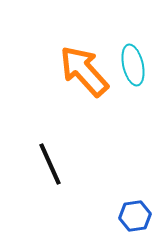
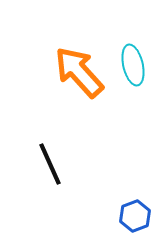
orange arrow: moved 5 px left, 1 px down
blue hexagon: rotated 12 degrees counterclockwise
